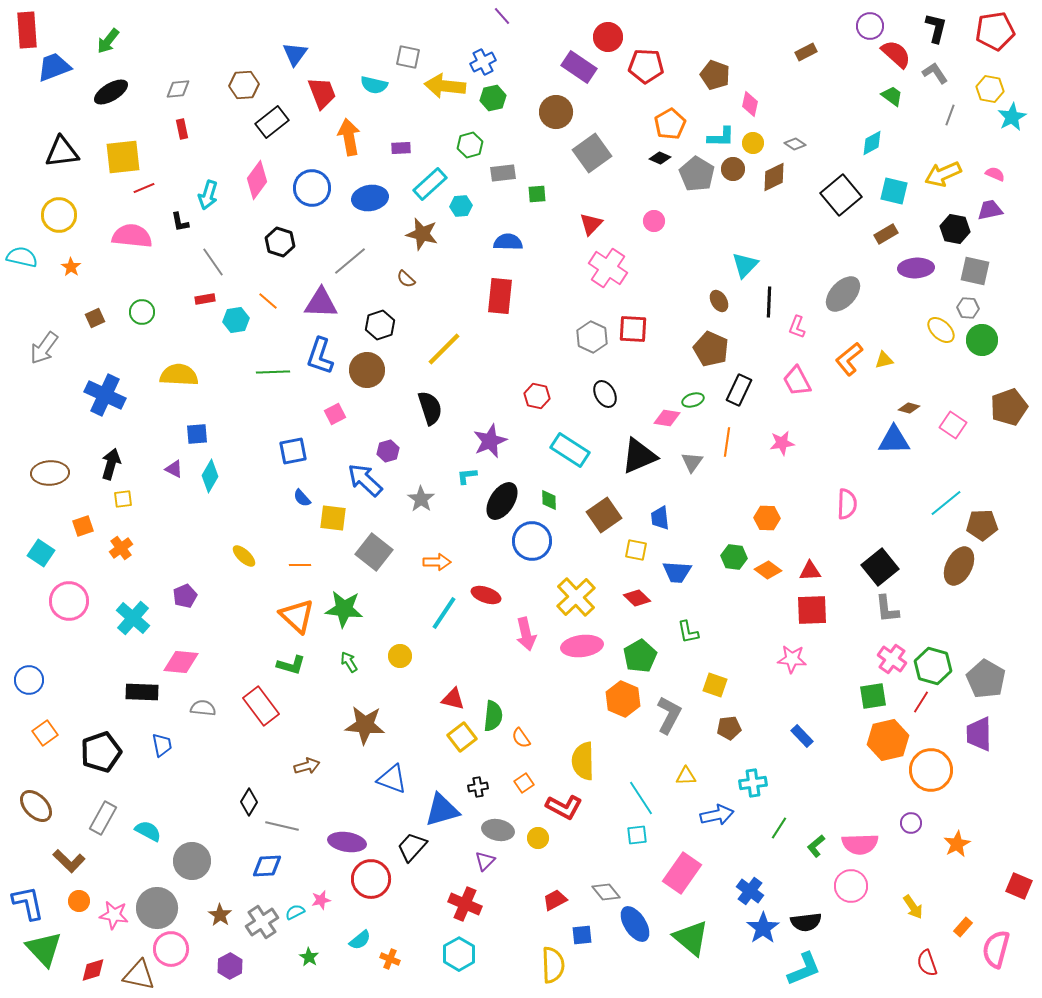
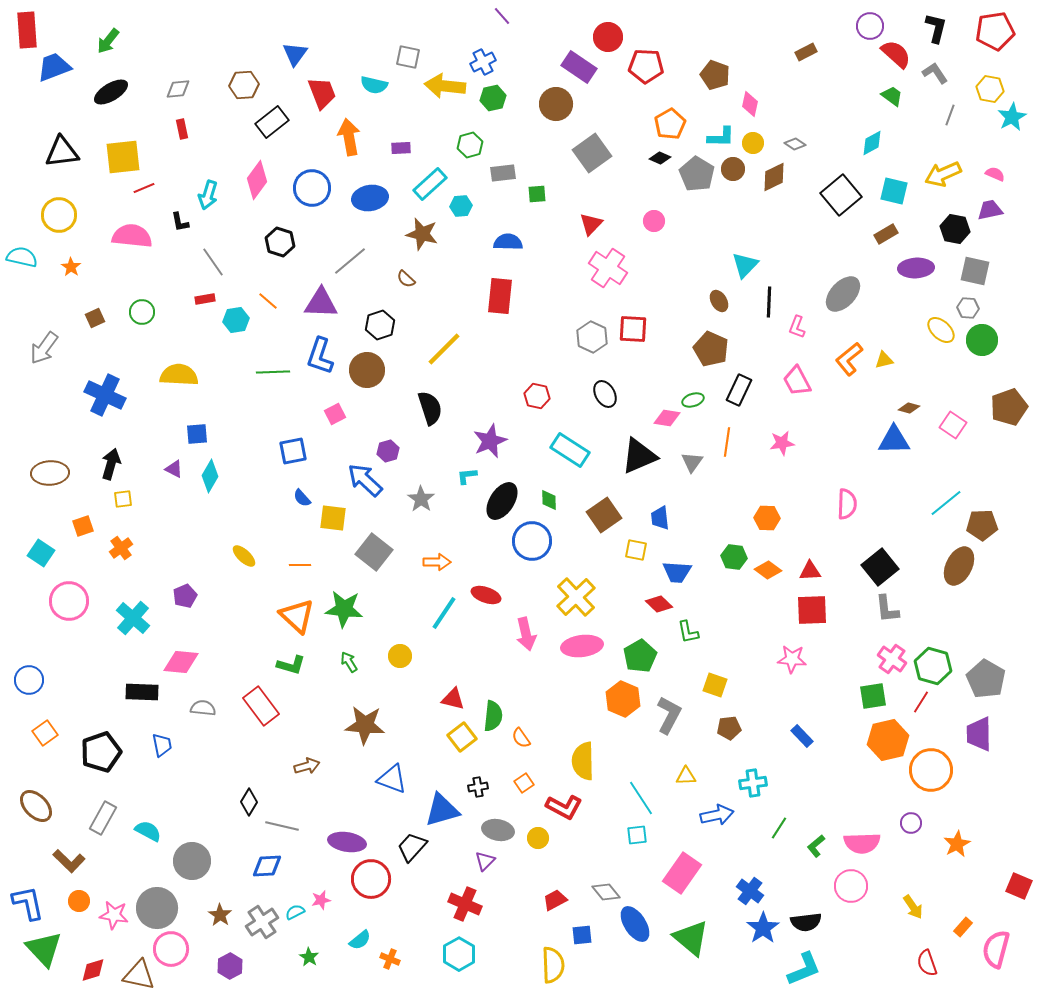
brown circle at (556, 112): moved 8 px up
red diamond at (637, 598): moved 22 px right, 6 px down
pink semicircle at (860, 844): moved 2 px right, 1 px up
